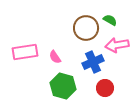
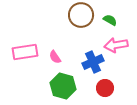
brown circle: moved 5 px left, 13 px up
pink arrow: moved 1 px left
